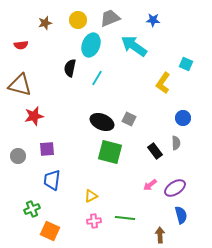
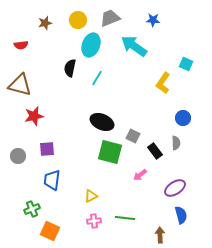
gray square: moved 4 px right, 17 px down
pink arrow: moved 10 px left, 10 px up
